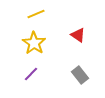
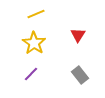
red triangle: rotated 28 degrees clockwise
